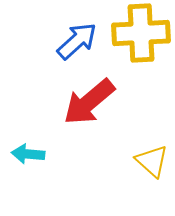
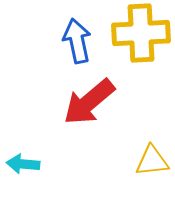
blue arrow: rotated 60 degrees counterclockwise
cyan arrow: moved 5 px left, 10 px down
yellow triangle: rotated 48 degrees counterclockwise
